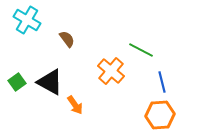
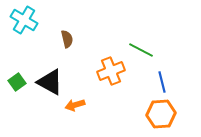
cyan cross: moved 3 px left
brown semicircle: rotated 24 degrees clockwise
orange cross: rotated 28 degrees clockwise
orange arrow: rotated 108 degrees clockwise
orange hexagon: moved 1 px right, 1 px up
